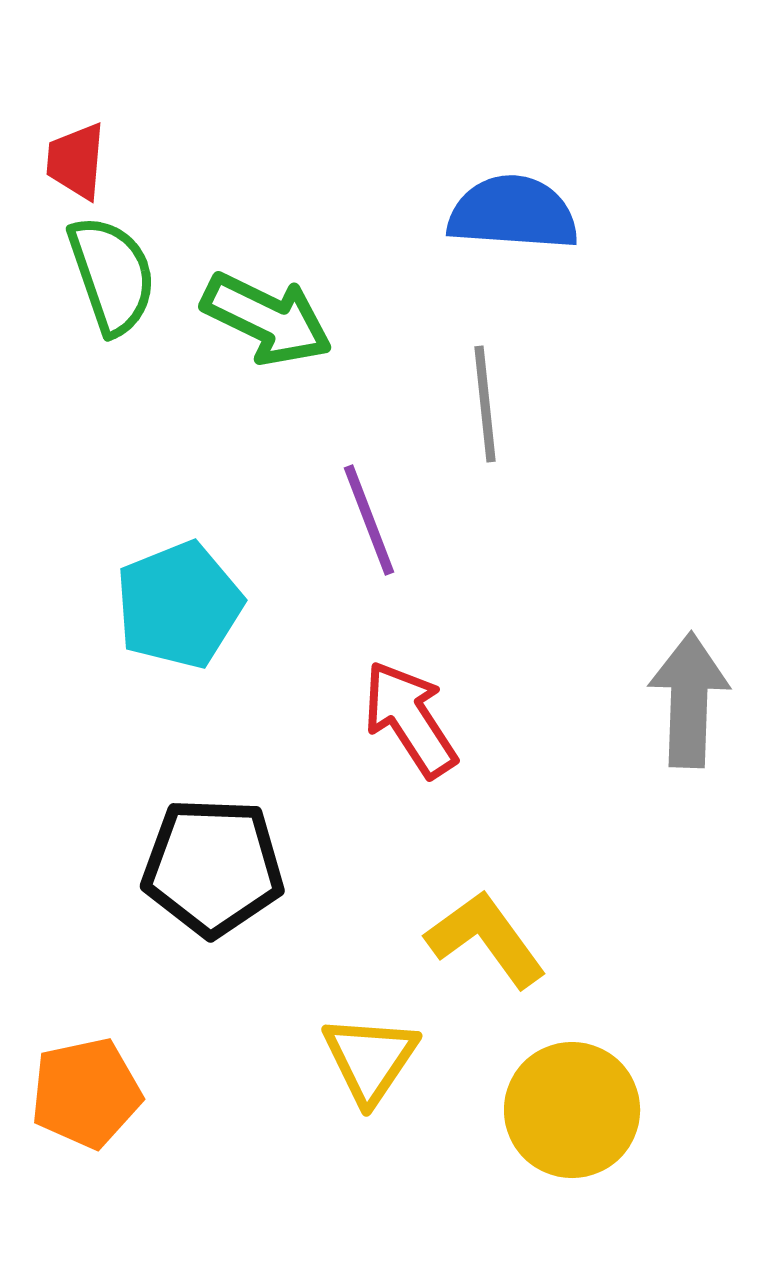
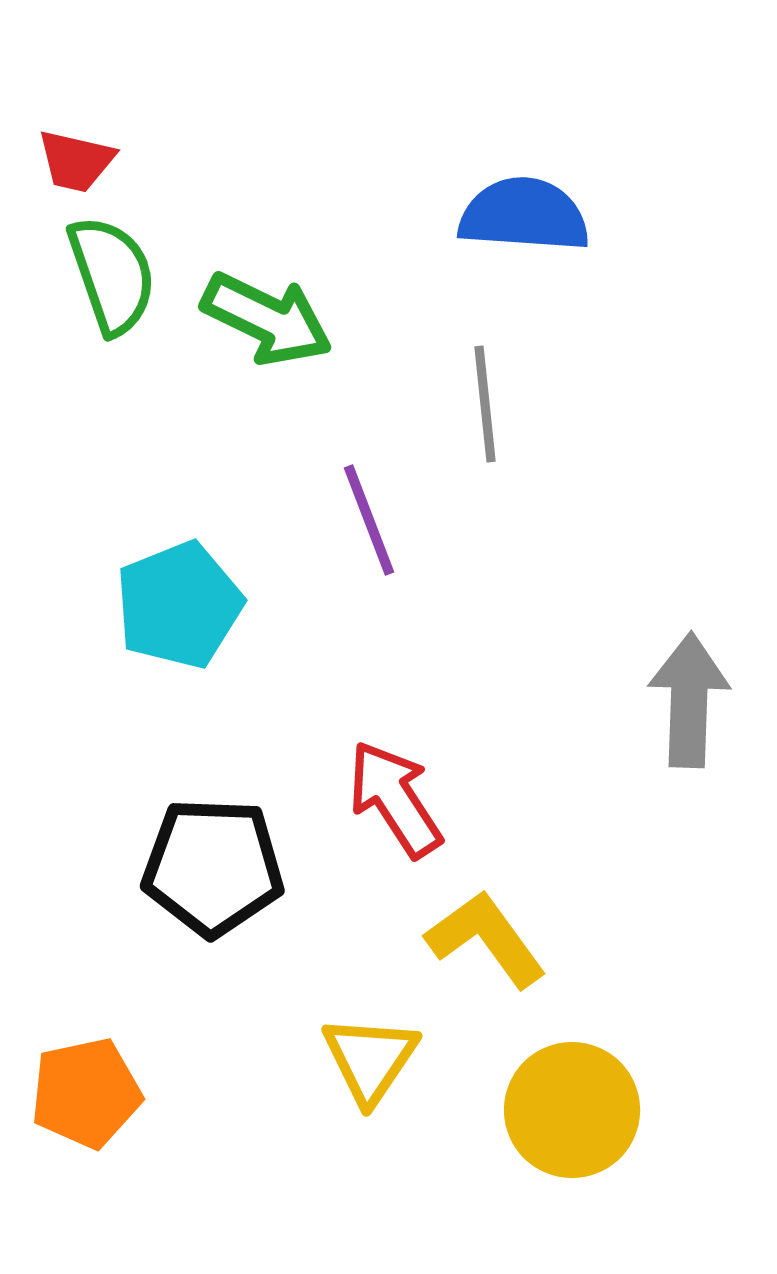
red trapezoid: rotated 82 degrees counterclockwise
blue semicircle: moved 11 px right, 2 px down
red arrow: moved 15 px left, 80 px down
